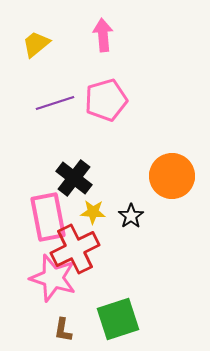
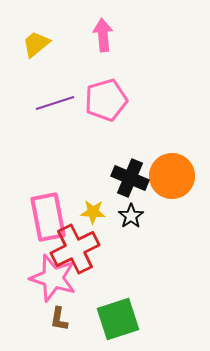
black cross: moved 56 px right; rotated 15 degrees counterclockwise
brown L-shape: moved 4 px left, 11 px up
